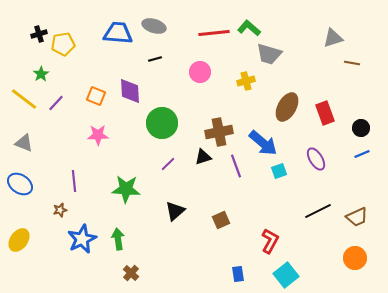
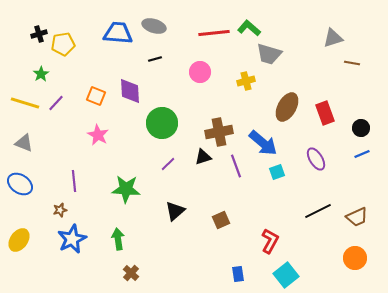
yellow line at (24, 99): moved 1 px right, 4 px down; rotated 20 degrees counterclockwise
pink star at (98, 135): rotated 30 degrees clockwise
cyan square at (279, 171): moved 2 px left, 1 px down
blue star at (82, 239): moved 10 px left
